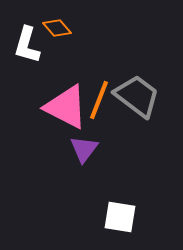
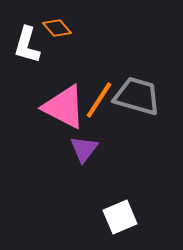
gray trapezoid: rotated 21 degrees counterclockwise
orange line: rotated 12 degrees clockwise
pink triangle: moved 2 px left
white square: rotated 32 degrees counterclockwise
